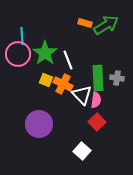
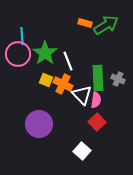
white line: moved 1 px down
gray cross: moved 1 px right, 1 px down; rotated 16 degrees clockwise
